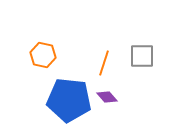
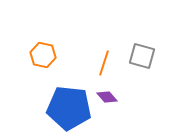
gray square: rotated 16 degrees clockwise
blue pentagon: moved 8 px down
